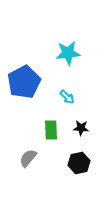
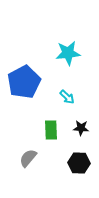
black hexagon: rotated 15 degrees clockwise
